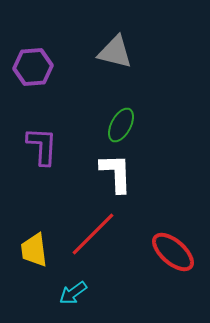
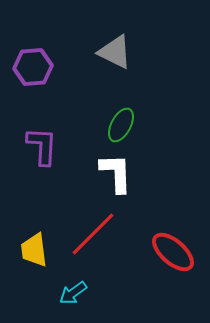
gray triangle: rotated 12 degrees clockwise
